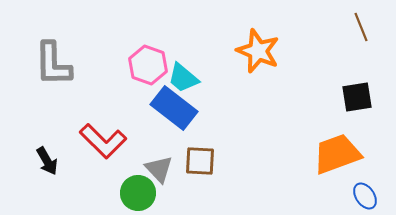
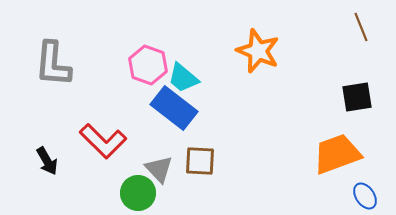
gray L-shape: rotated 6 degrees clockwise
